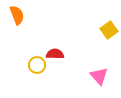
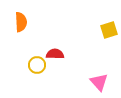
orange semicircle: moved 4 px right, 7 px down; rotated 18 degrees clockwise
yellow square: rotated 18 degrees clockwise
pink triangle: moved 6 px down
